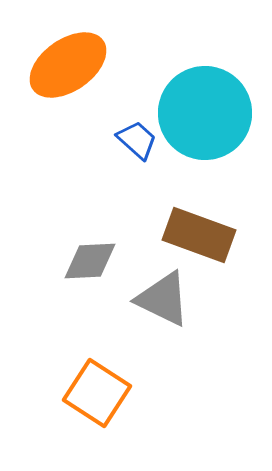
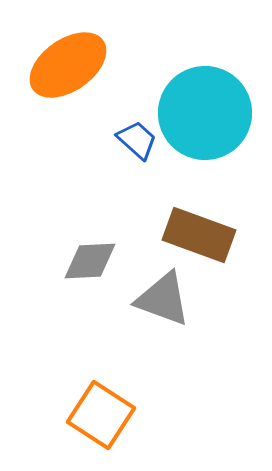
gray triangle: rotated 6 degrees counterclockwise
orange square: moved 4 px right, 22 px down
